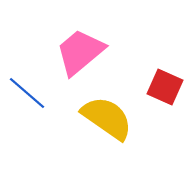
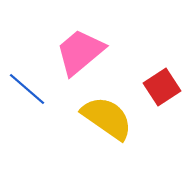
red square: moved 3 px left; rotated 33 degrees clockwise
blue line: moved 4 px up
